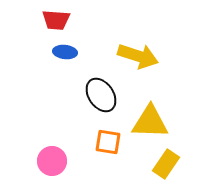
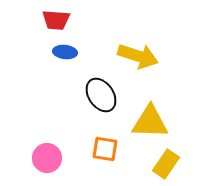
orange square: moved 3 px left, 7 px down
pink circle: moved 5 px left, 3 px up
